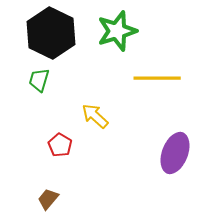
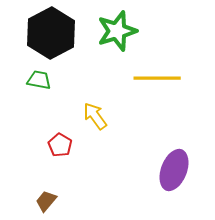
black hexagon: rotated 6 degrees clockwise
green trapezoid: rotated 85 degrees clockwise
yellow arrow: rotated 12 degrees clockwise
purple ellipse: moved 1 px left, 17 px down
brown trapezoid: moved 2 px left, 2 px down
